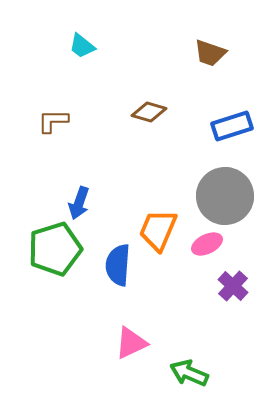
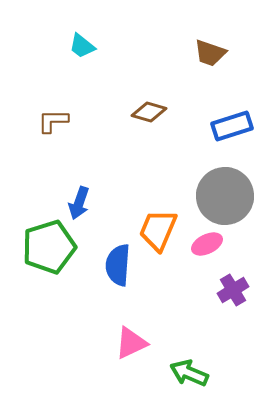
green pentagon: moved 6 px left, 2 px up
purple cross: moved 4 px down; rotated 16 degrees clockwise
